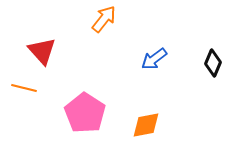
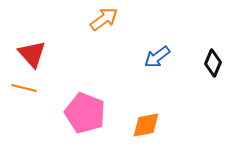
orange arrow: rotated 16 degrees clockwise
red triangle: moved 10 px left, 3 px down
blue arrow: moved 3 px right, 2 px up
pink pentagon: rotated 12 degrees counterclockwise
